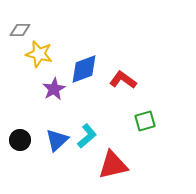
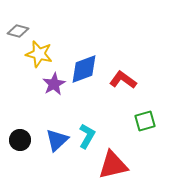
gray diamond: moved 2 px left, 1 px down; rotated 15 degrees clockwise
purple star: moved 5 px up
cyan L-shape: rotated 20 degrees counterclockwise
